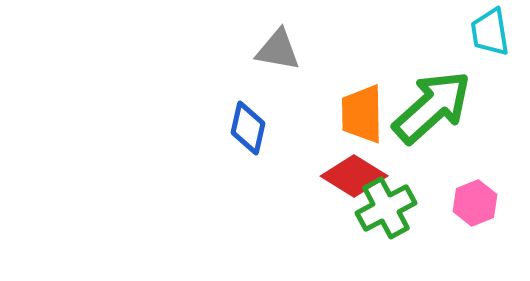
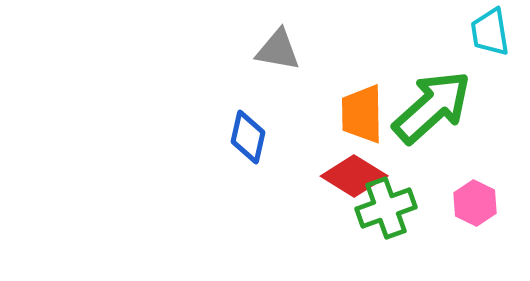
blue diamond: moved 9 px down
pink hexagon: rotated 12 degrees counterclockwise
green cross: rotated 8 degrees clockwise
